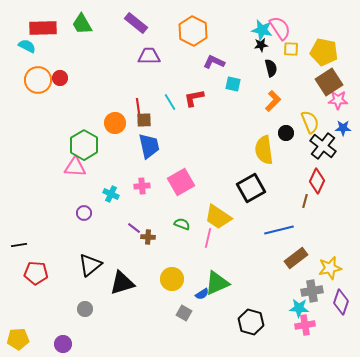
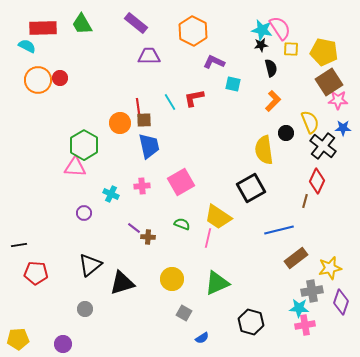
orange circle at (115, 123): moved 5 px right
blue semicircle at (202, 294): moved 44 px down
